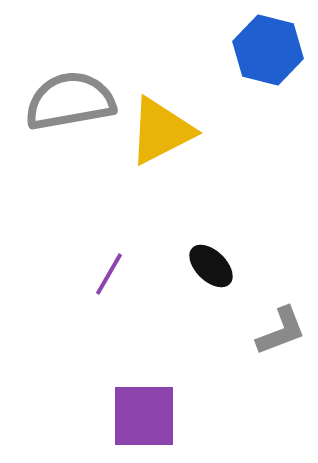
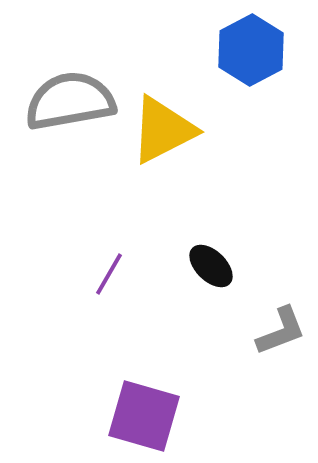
blue hexagon: moved 17 px left; rotated 18 degrees clockwise
yellow triangle: moved 2 px right, 1 px up
purple square: rotated 16 degrees clockwise
